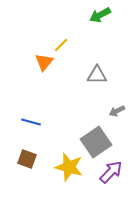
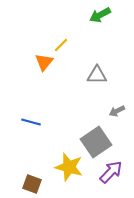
brown square: moved 5 px right, 25 px down
